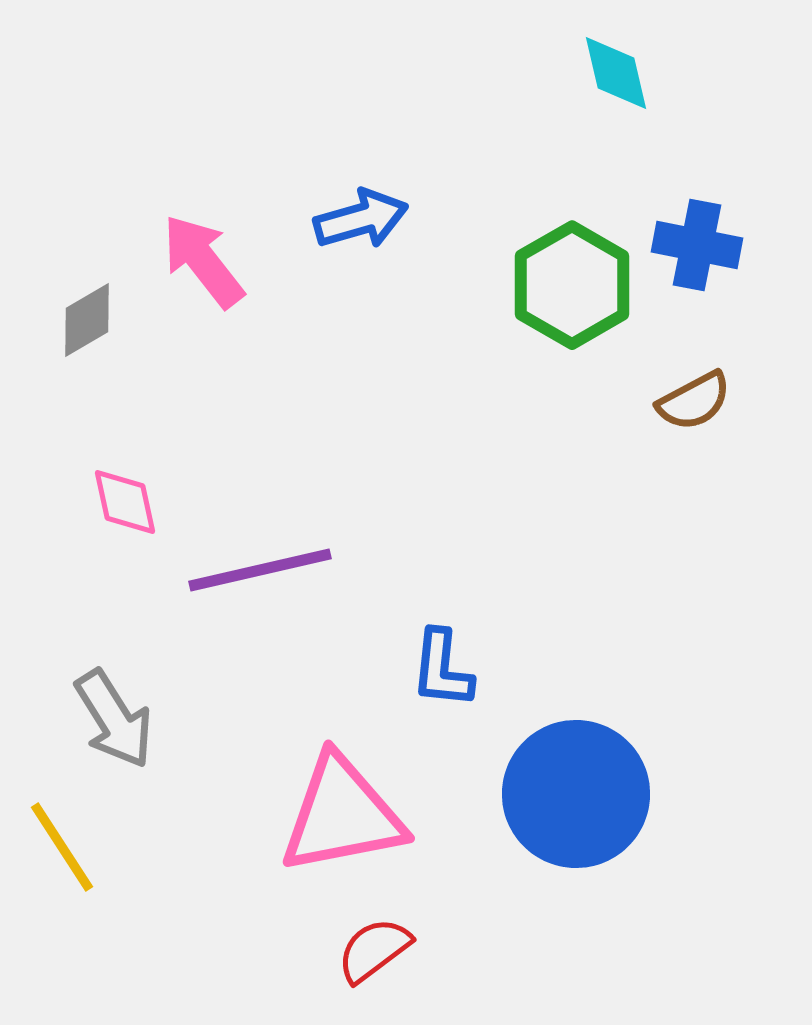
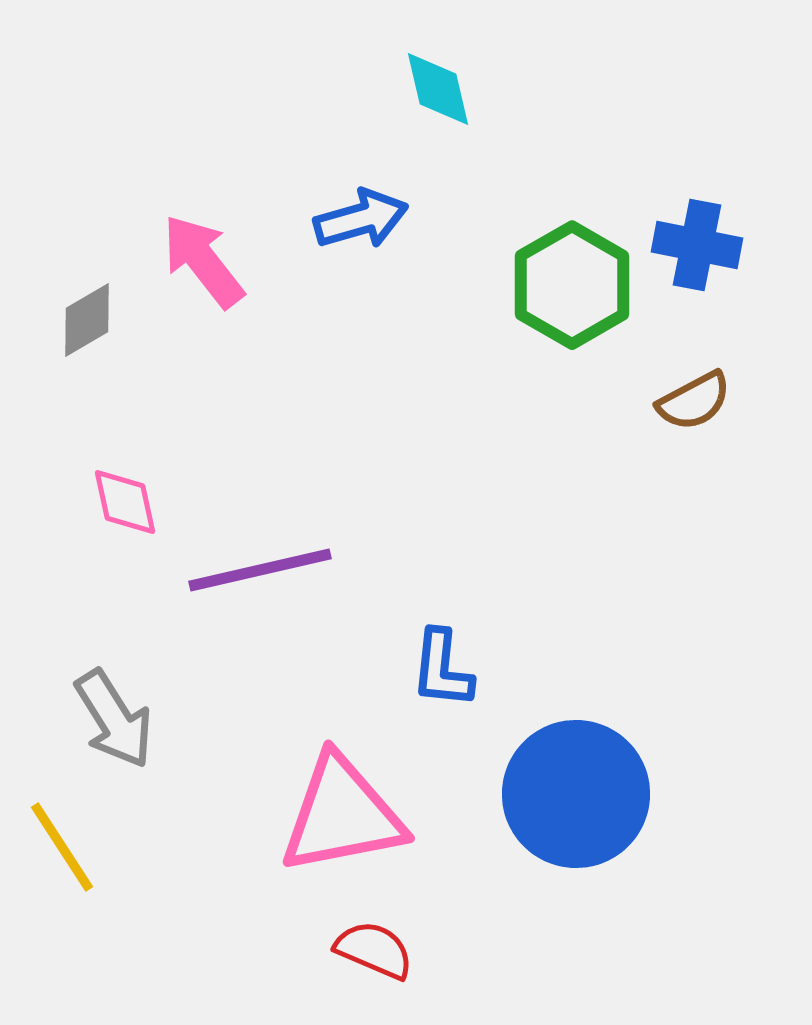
cyan diamond: moved 178 px left, 16 px down
red semicircle: rotated 60 degrees clockwise
